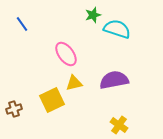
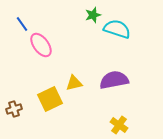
pink ellipse: moved 25 px left, 9 px up
yellow square: moved 2 px left, 1 px up
